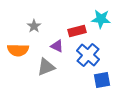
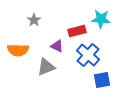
gray star: moved 6 px up
